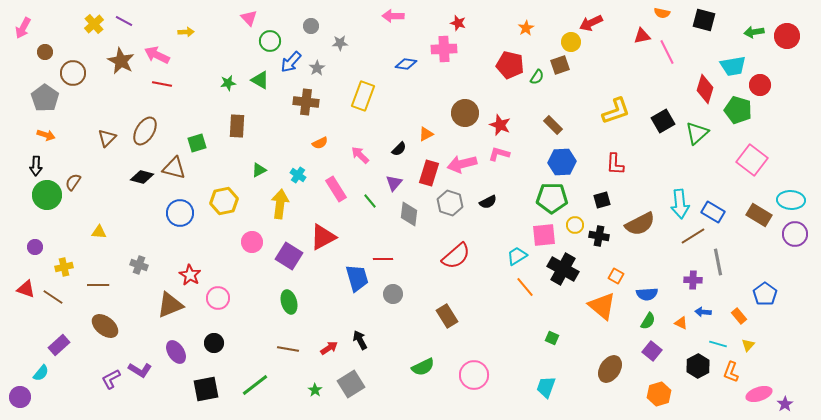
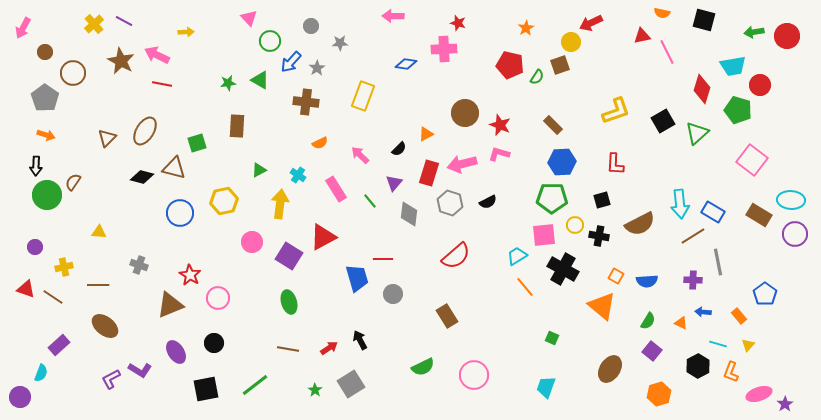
red diamond at (705, 89): moved 3 px left
blue semicircle at (647, 294): moved 13 px up
cyan semicircle at (41, 373): rotated 18 degrees counterclockwise
